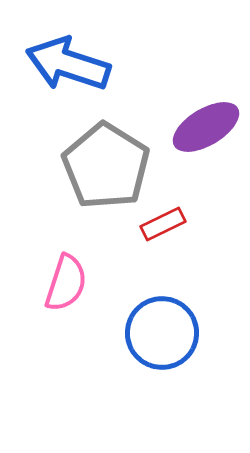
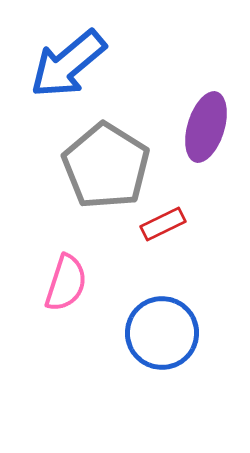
blue arrow: rotated 58 degrees counterclockwise
purple ellipse: rotated 42 degrees counterclockwise
